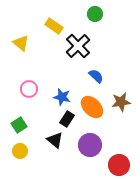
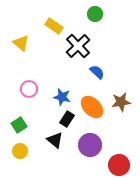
blue semicircle: moved 1 px right, 4 px up
